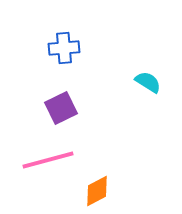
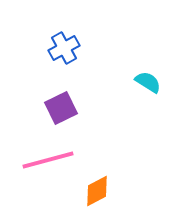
blue cross: rotated 24 degrees counterclockwise
